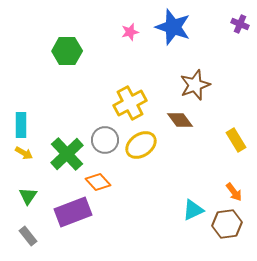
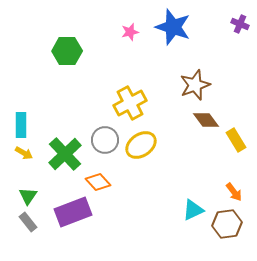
brown diamond: moved 26 px right
green cross: moved 2 px left
gray rectangle: moved 14 px up
